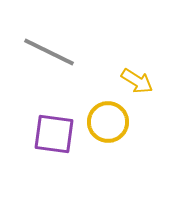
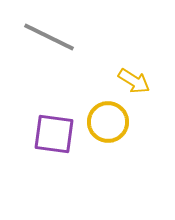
gray line: moved 15 px up
yellow arrow: moved 3 px left
